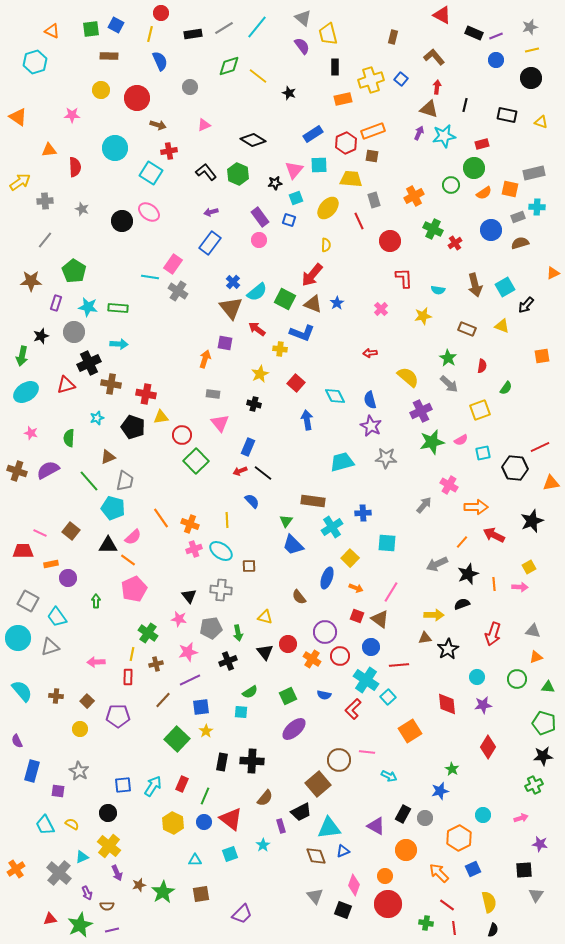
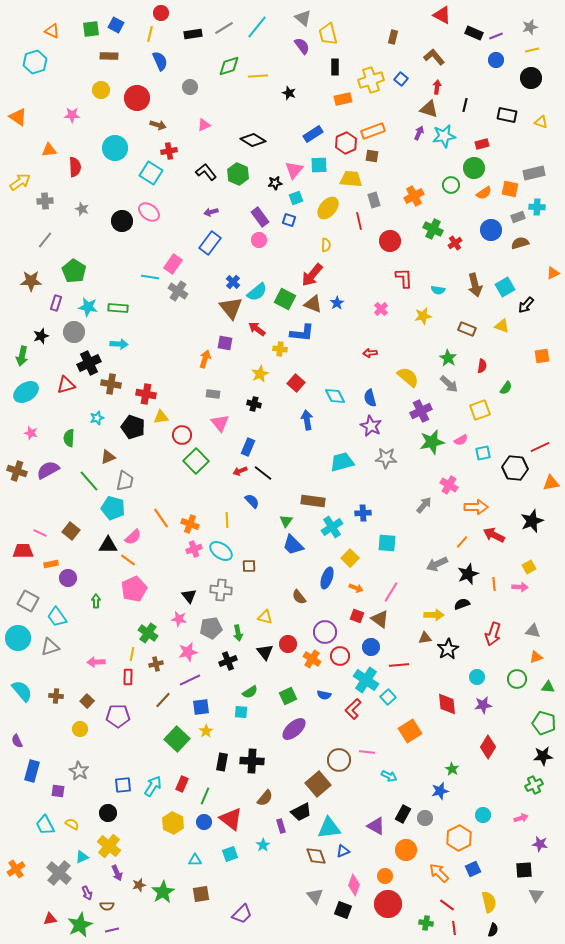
yellow line at (258, 76): rotated 42 degrees counterclockwise
red line at (359, 221): rotated 12 degrees clockwise
blue L-shape at (302, 333): rotated 15 degrees counterclockwise
blue semicircle at (370, 400): moved 2 px up
